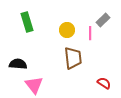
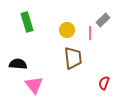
red semicircle: rotated 104 degrees counterclockwise
